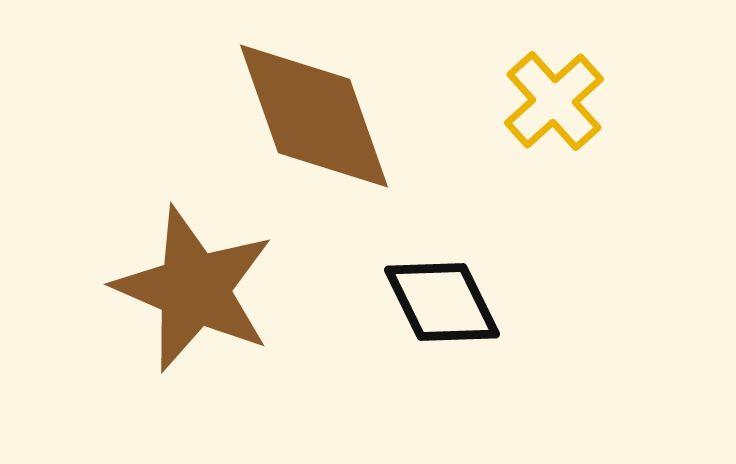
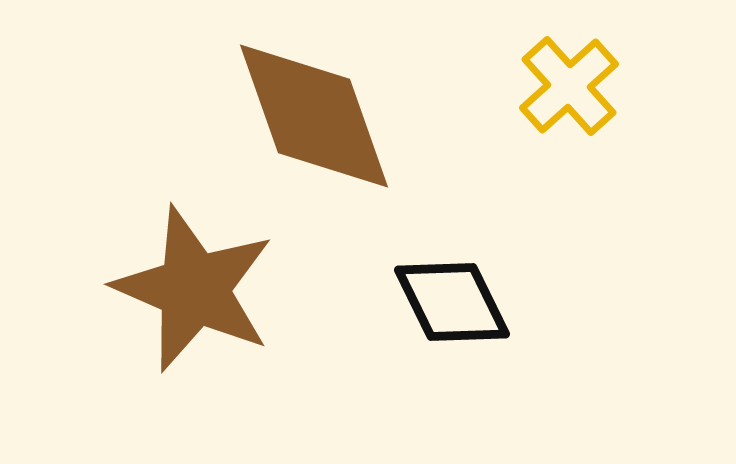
yellow cross: moved 15 px right, 15 px up
black diamond: moved 10 px right
